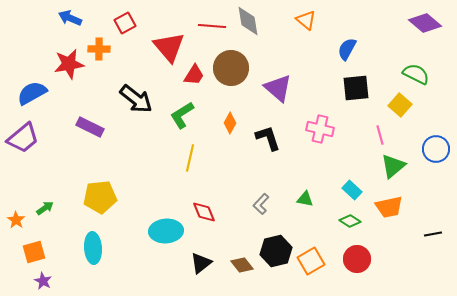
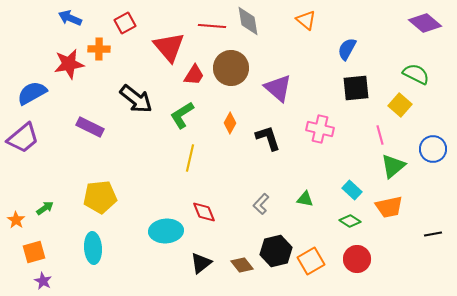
blue circle at (436, 149): moved 3 px left
